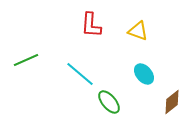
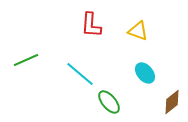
cyan ellipse: moved 1 px right, 1 px up
